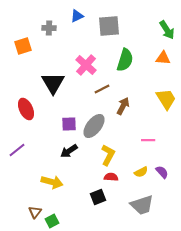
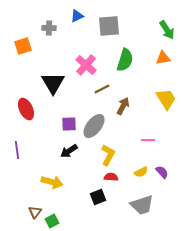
orange triangle: rotated 14 degrees counterclockwise
purple line: rotated 60 degrees counterclockwise
